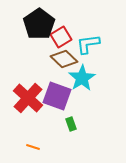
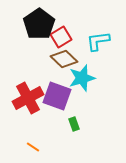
cyan L-shape: moved 10 px right, 3 px up
cyan star: rotated 16 degrees clockwise
red cross: rotated 20 degrees clockwise
green rectangle: moved 3 px right
orange line: rotated 16 degrees clockwise
